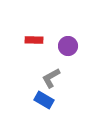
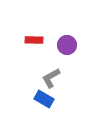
purple circle: moved 1 px left, 1 px up
blue rectangle: moved 1 px up
